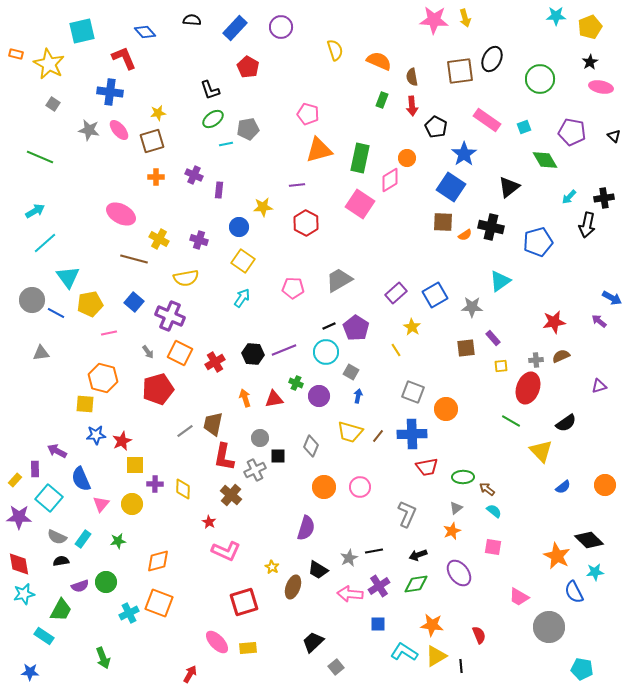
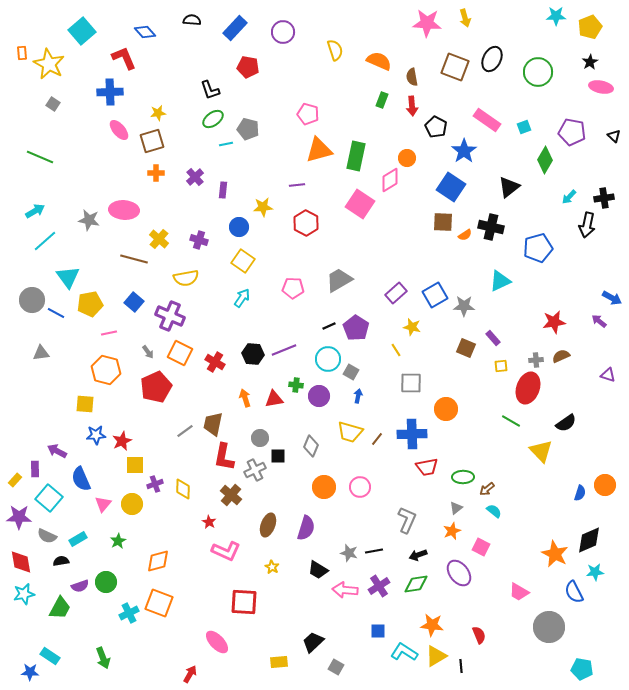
pink star at (434, 20): moved 7 px left, 3 px down
purple circle at (281, 27): moved 2 px right, 5 px down
cyan square at (82, 31): rotated 28 degrees counterclockwise
orange rectangle at (16, 54): moved 6 px right, 1 px up; rotated 72 degrees clockwise
red pentagon at (248, 67): rotated 20 degrees counterclockwise
brown square at (460, 71): moved 5 px left, 4 px up; rotated 28 degrees clockwise
green circle at (540, 79): moved 2 px left, 7 px up
blue cross at (110, 92): rotated 10 degrees counterclockwise
gray pentagon at (248, 129): rotated 25 degrees clockwise
gray star at (89, 130): moved 90 px down
blue star at (464, 154): moved 3 px up
green rectangle at (360, 158): moved 4 px left, 2 px up
green diamond at (545, 160): rotated 60 degrees clockwise
purple cross at (194, 175): moved 1 px right, 2 px down; rotated 24 degrees clockwise
orange cross at (156, 177): moved 4 px up
purple rectangle at (219, 190): moved 4 px right
pink ellipse at (121, 214): moved 3 px right, 4 px up; rotated 24 degrees counterclockwise
yellow cross at (159, 239): rotated 12 degrees clockwise
blue pentagon at (538, 242): moved 6 px down
cyan line at (45, 243): moved 2 px up
cyan triangle at (500, 281): rotated 10 degrees clockwise
gray star at (472, 307): moved 8 px left, 1 px up
yellow star at (412, 327): rotated 18 degrees counterclockwise
brown square at (466, 348): rotated 30 degrees clockwise
cyan circle at (326, 352): moved 2 px right, 7 px down
red cross at (215, 362): rotated 30 degrees counterclockwise
orange hexagon at (103, 378): moved 3 px right, 8 px up
green cross at (296, 383): moved 2 px down; rotated 16 degrees counterclockwise
purple triangle at (599, 386): moved 9 px right, 11 px up; rotated 35 degrees clockwise
red pentagon at (158, 389): moved 2 px left, 2 px up; rotated 8 degrees counterclockwise
gray square at (413, 392): moved 2 px left, 9 px up; rotated 20 degrees counterclockwise
brown line at (378, 436): moved 1 px left, 3 px down
purple cross at (155, 484): rotated 21 degrees counterclockwise
blue semicircle at (563, 487): moved 17 px right, 6 px down; rotated 35 degrees counterclockwise
brown arrow at (487, 489): rotated 77 degrees counterclockwise
pink triangle at (101, 504): moved 2 px right
gray L-shape at (407, 514): moved 6 px down
gray semicircle at (57, 537): moved 10 px left, 1 px up
cyan rectangle at (83, 539): moved 5 px left; rotated 24 degrees clockwise
black diamond at (589, 540): rotated 68 degrees counterclockwise
green star at (118, 541): rotated 21 degrees counterclockwise
pink square at (493, 547): moved 12 px left; rotated 18 degrees clockwise
orange star at (557, 556): moved 2 px left, 2 px up
gray star at (349, 558): moved 5 px up; rotated 30 degrees counterclockwise
red diamond at (19, 564): moved 2 px right, 2 px up
brown ellipse at (293, 587): moved 25 px left, 62 px up
pink arrow at (350, 594): moved 5 px left, 4 px up
pink trapezoid at (519, 597): moved 5 px up
red square at (244, 602): rotated 20 degrees clockwise
green trapezoid at (61, 610): moved 1 px left, 2 px up
blue square at (378, 624): moved 7 px down
cyan rectangle at (44, 636): moved 6 px right, 20 px down
yellow rectangle at (248, 648): moved 31 px right, 14 px down
gray square at (336, 667): rotated 21 degrees counterclockwise
